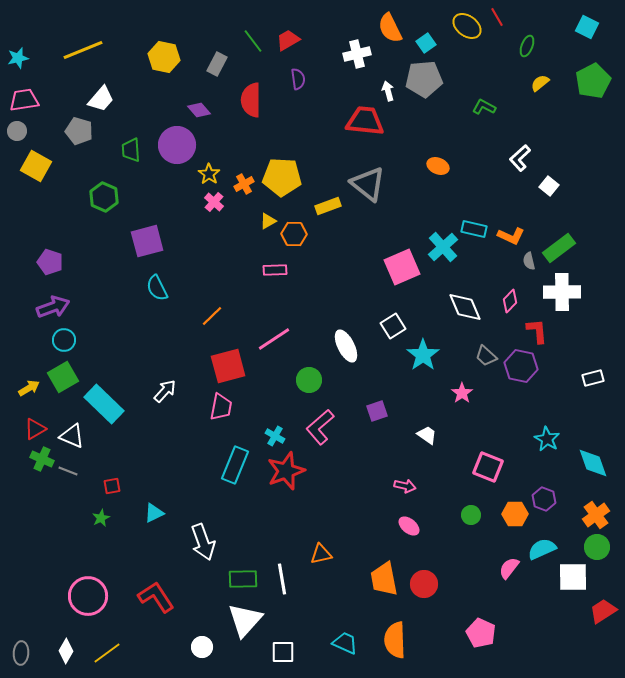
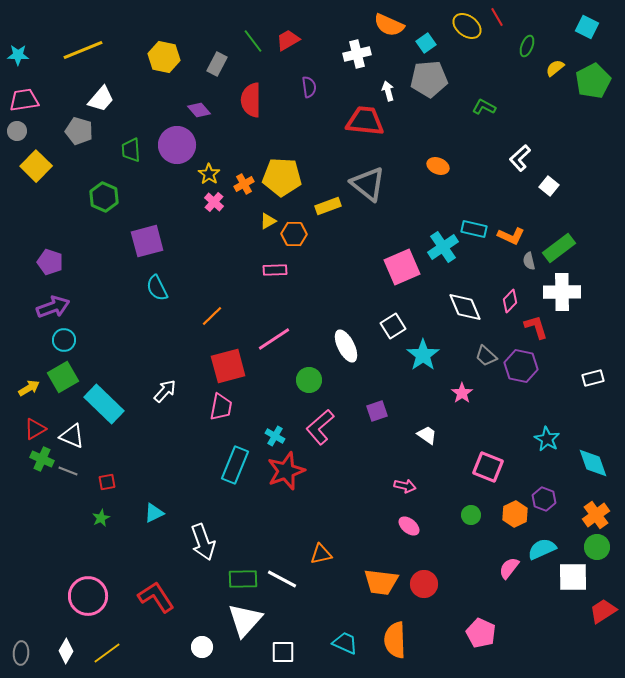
orange semicircle at (390, 28): moved 1 px left, 3 px up; rotated 40 degrees counterclockwise
cyan star at (18, 58): moved 3 px up; rotated 15 degrees clockwise
purple semicircle at (298, 79): moved 11 px right, 8 px down
gray pentagon at (424, 79): moved 5 px right
yellow semicircle at (540, 83): moved 15 px right, 15 px up
yellow square at (36, 166): rotated 16 degrees clockwise
cyan cross at (443, 247): rotated 8 degrees clockwise
red L-shape at (537, 331): moved 1 px left, 4 px up; rotated 12 degrees counterclockwise
red square at (112, 486): moved 5 px left, 4 px up
orange hexagon at (515, 514): rotated 25 degrees counterclockwise
white line at (282, 579): rotated 52 degrees counterclockwise
orange trapezoid at (384, 579): moved 3 px left, 3 px down; rotated 72 degrees counterclockwise
